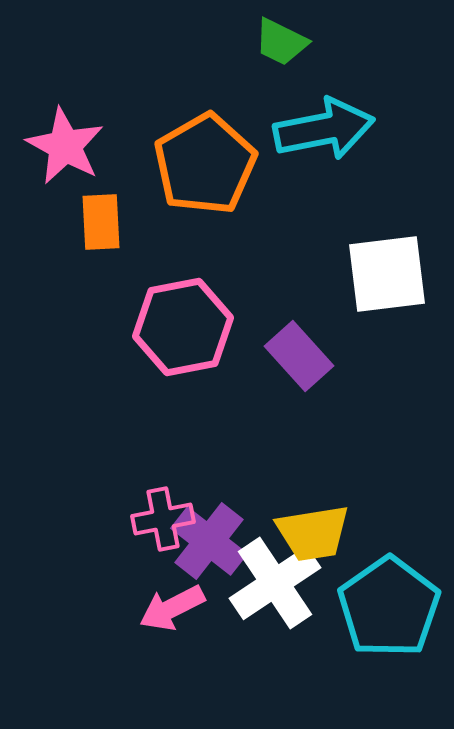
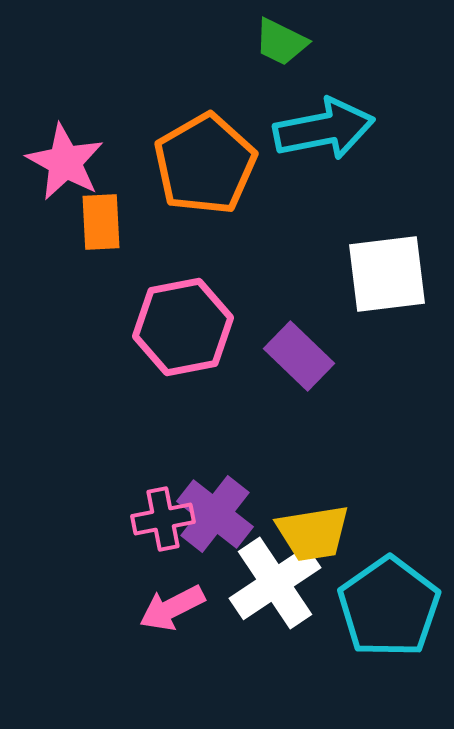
pink star: moved 16 px down
purple rectangle: rotated 4 degrees counterclockwise
purple cross: moved 6 px right, 27 px up
